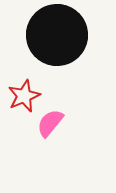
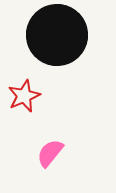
pink semicircle: moved 30 px down
